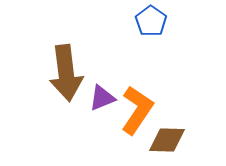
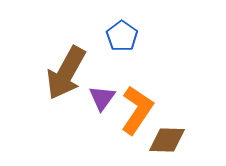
blue pentagon: moved 29 px left, 15 px down
brown arrow: rotated 36 degrees clockwise
purple triangle: rotated 32 degrees counterclockwise
